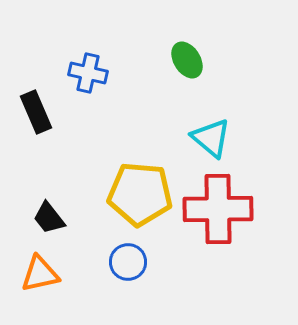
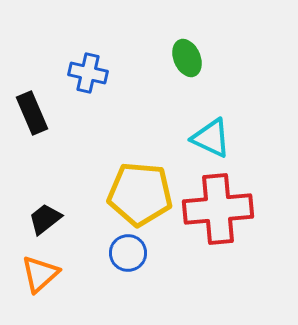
green ellipse: moved 2 px up; rotated 9 degrees clockwise
black rectangle: moved 4 px left, 1 px down
cyan triangle: rotated 15 degrees counterclockwise
red cross: rotated 4 degrees counterclockwise
black trapezoid: moved 4 px left, 1 px down; rotated 90 degrees clockwise
blue circle: moved 9 px up
orange triangle: rotated 30 degrees counterclockwise
